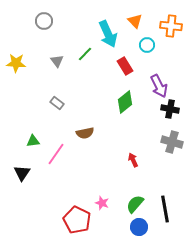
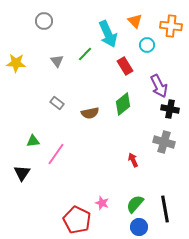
green diamond: moved 2 px left, 2 px down
brown semicircle: moved 5 px right, 20 px up
gray cross: moved 8 px left
